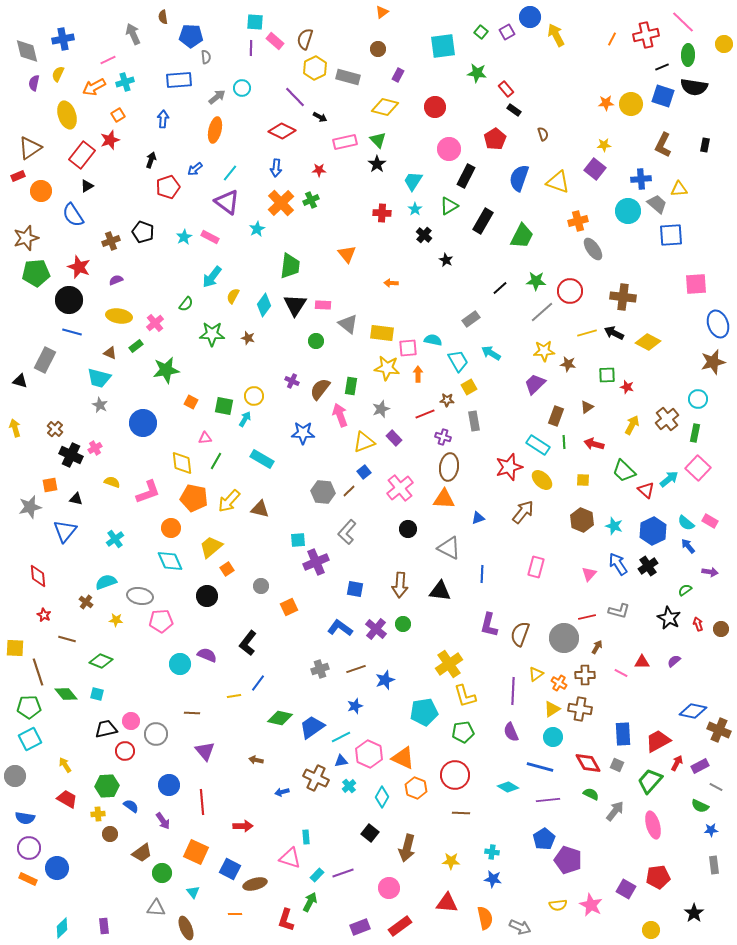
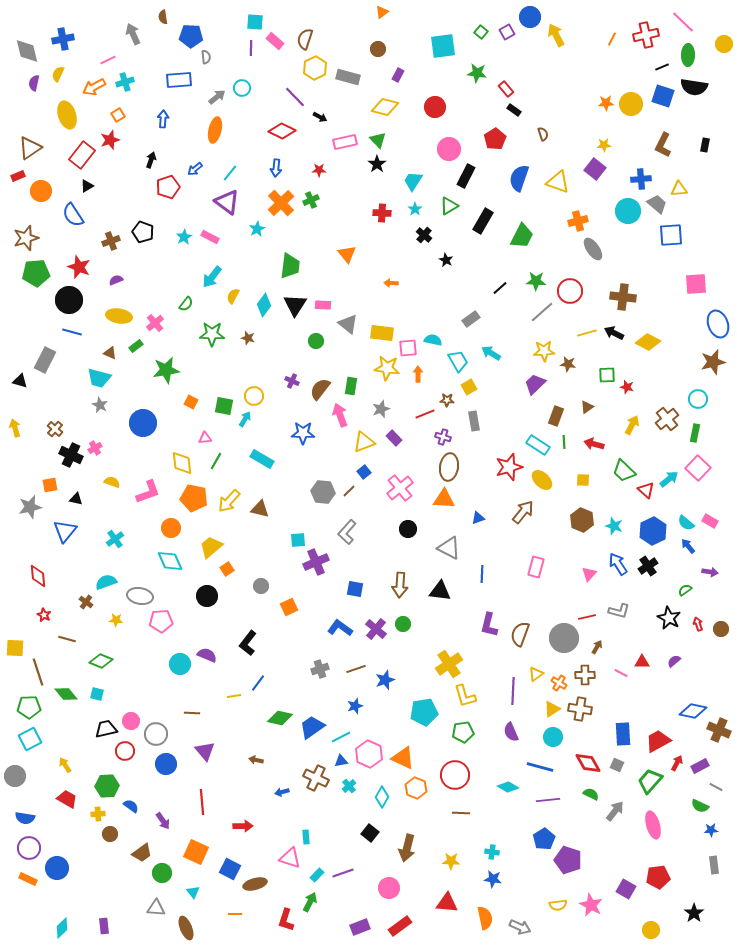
blue circle at (169, 785): moved 3 px left, 21 px up
